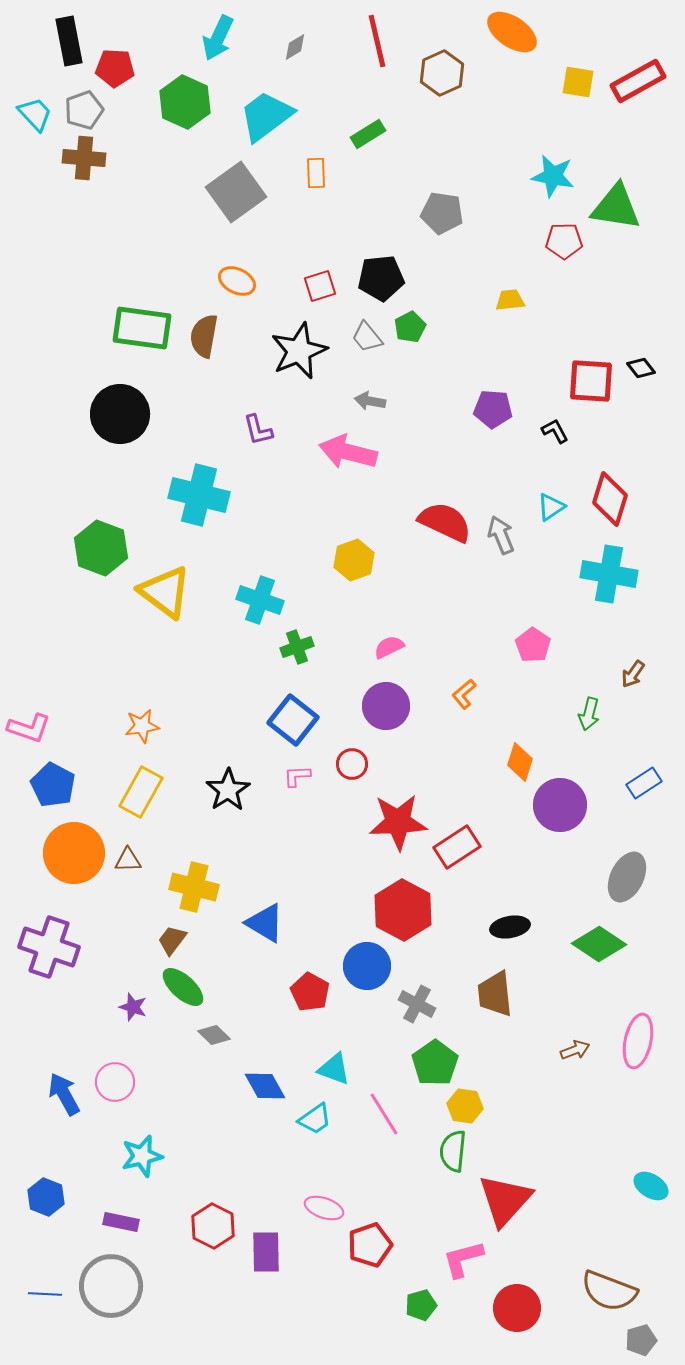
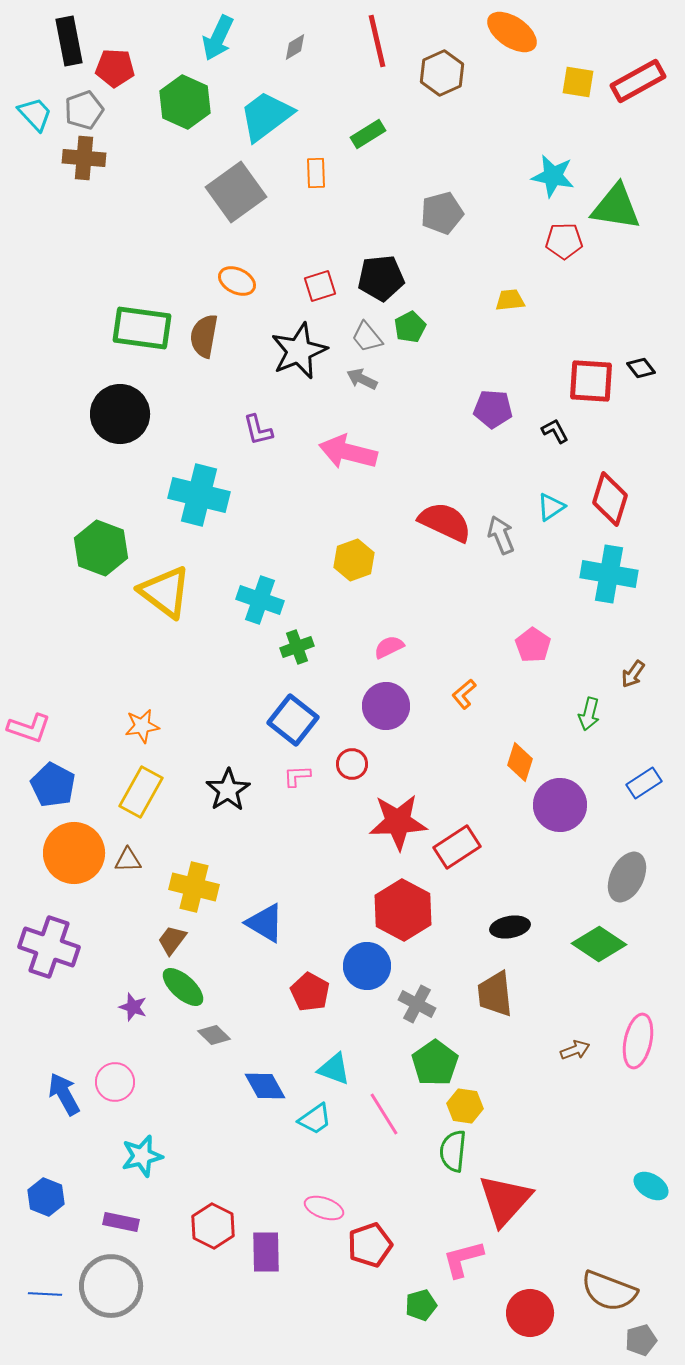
gray pentagon at (442, 213): rotated 24 degrees counterclockwise
gray arrow at (370, 401): moved 8 px left, 22 px up; rotated 16 degrees clockwise
red circle at (517, 1308): moved 13 px right, 5 px down
